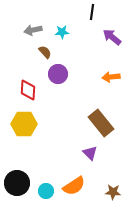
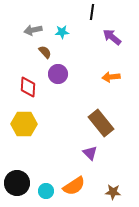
red diamond: moved 3 px up
